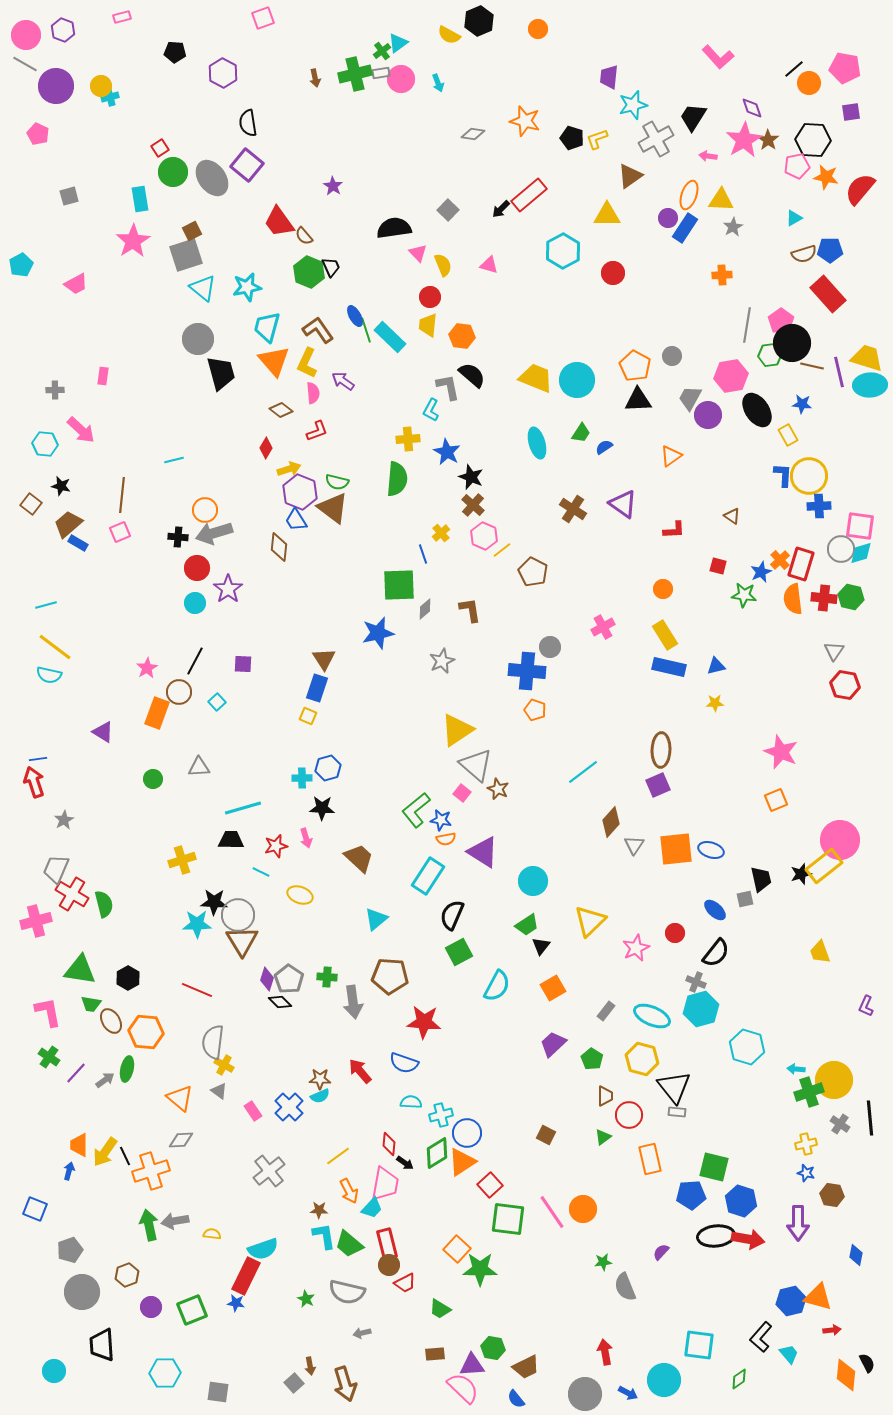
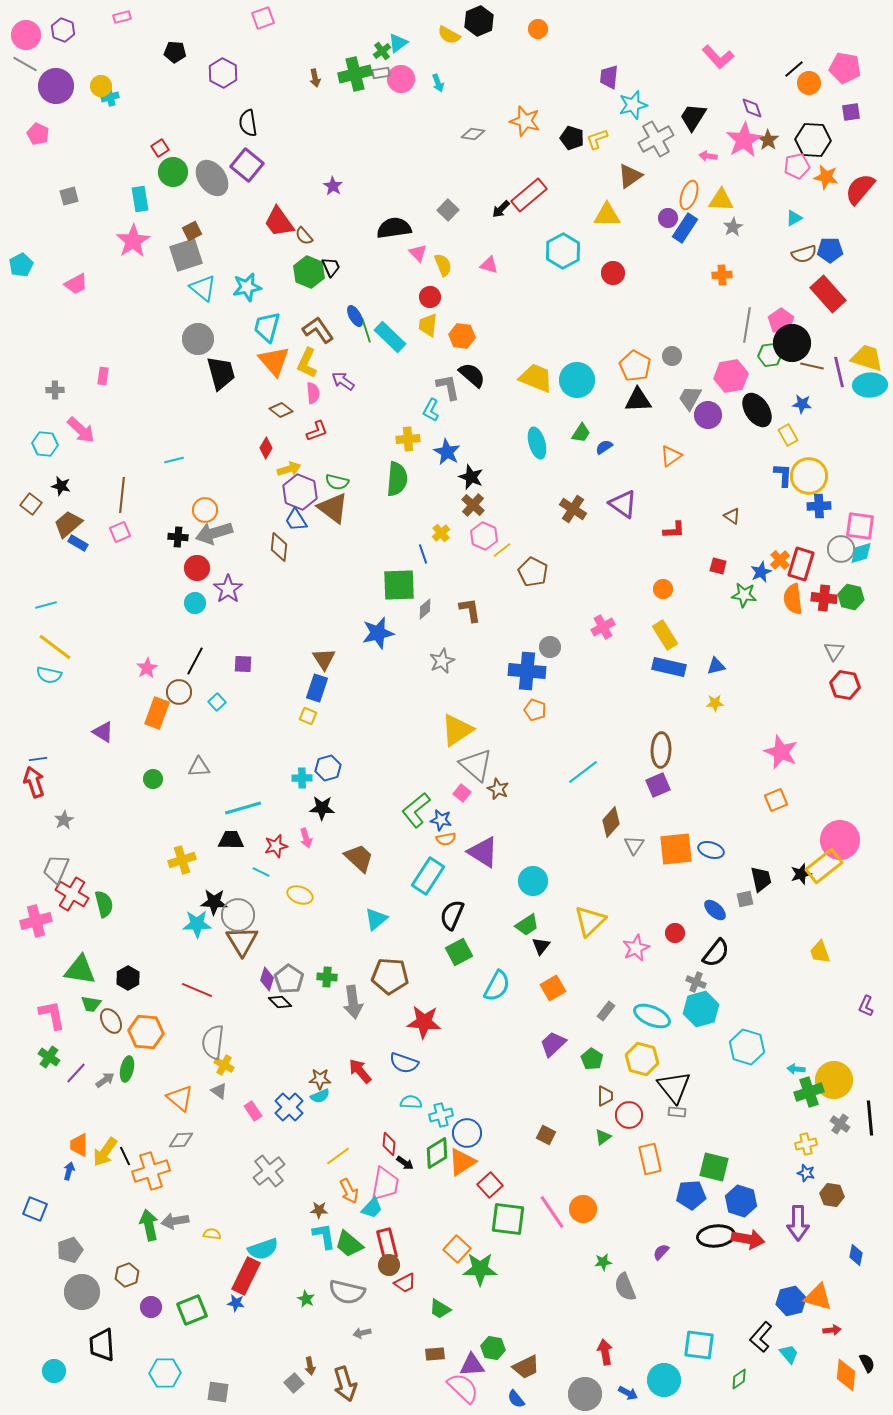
pink L-shape at (48, 1012): moved 4 px right, 3 px down
